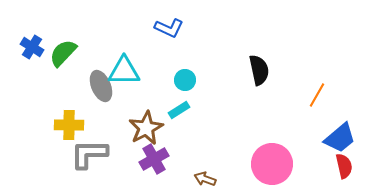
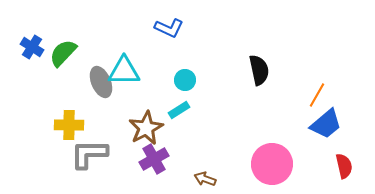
gray ellipse: moved 4 px up
blue trapezoid: moved 14 px left, 14 px up
